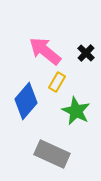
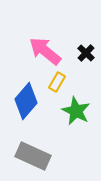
gray rectangle: moved 19 px left, 2 px down
